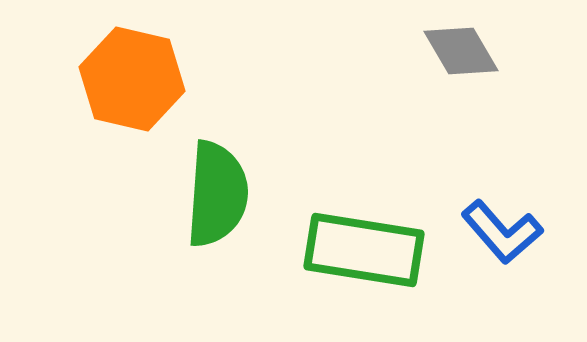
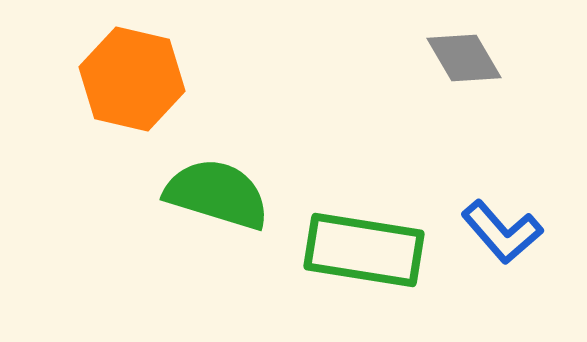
gray diamond: moved 3 px right, 7 px down
green semicircle: rotated 77 degrees counterclockwise
